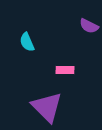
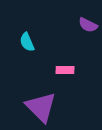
purple semicircle: moved 1 px left, 1 px up
purple triangle: moved 6 px left
